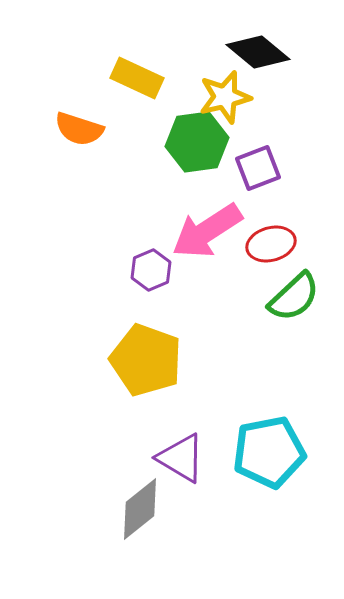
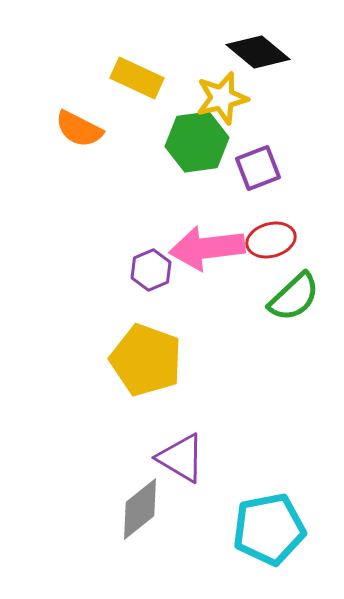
yellow star: moved 3 px left, 1 px down
orange semicircle: rotated 9 degrees clockwise
pink arrow: moved 17 px down; rotated 26 degrees clockwise
red ellipse: moved 4 px up
cyan pentagon: moved 77 px down
